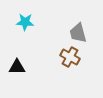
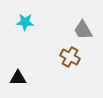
gray trapezoid: moved 5 px right, 3 px up; rotated 15 degrees counterclockwise
black triangle: moved 1 px right, 11 px down
